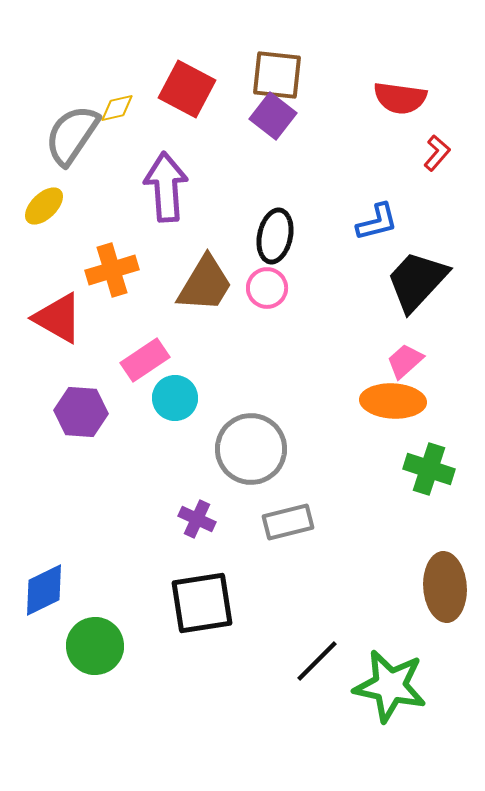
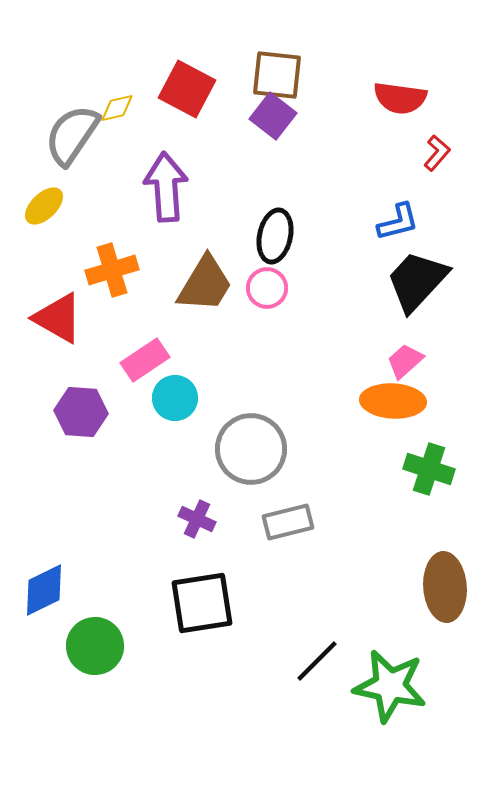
blue L-shape: moved 21 px right
